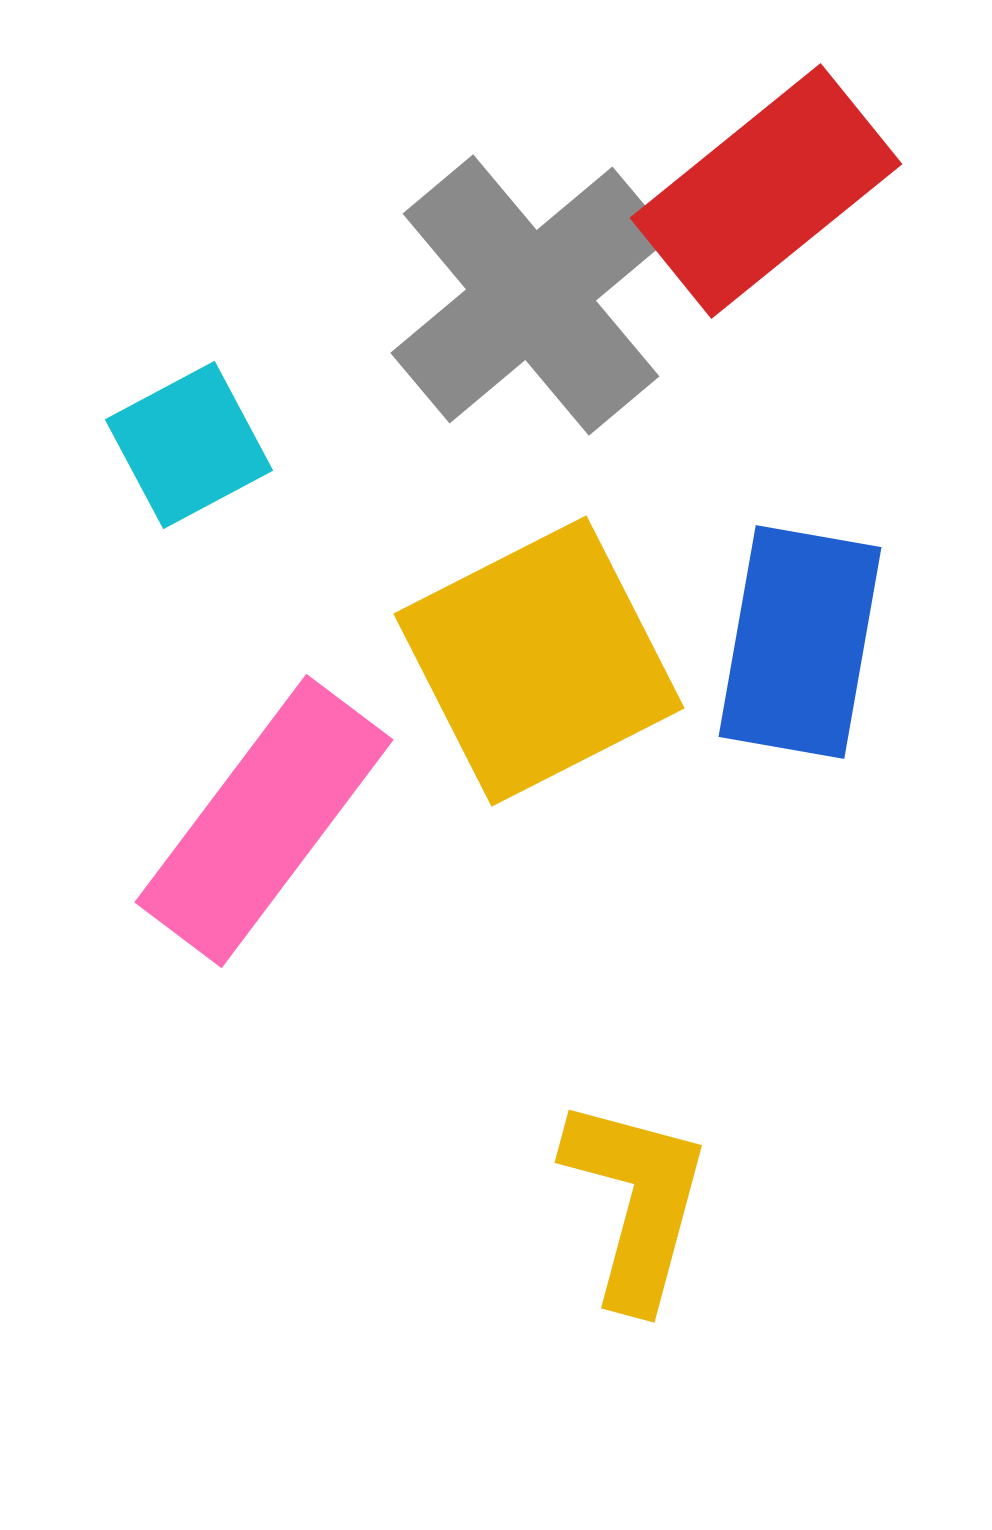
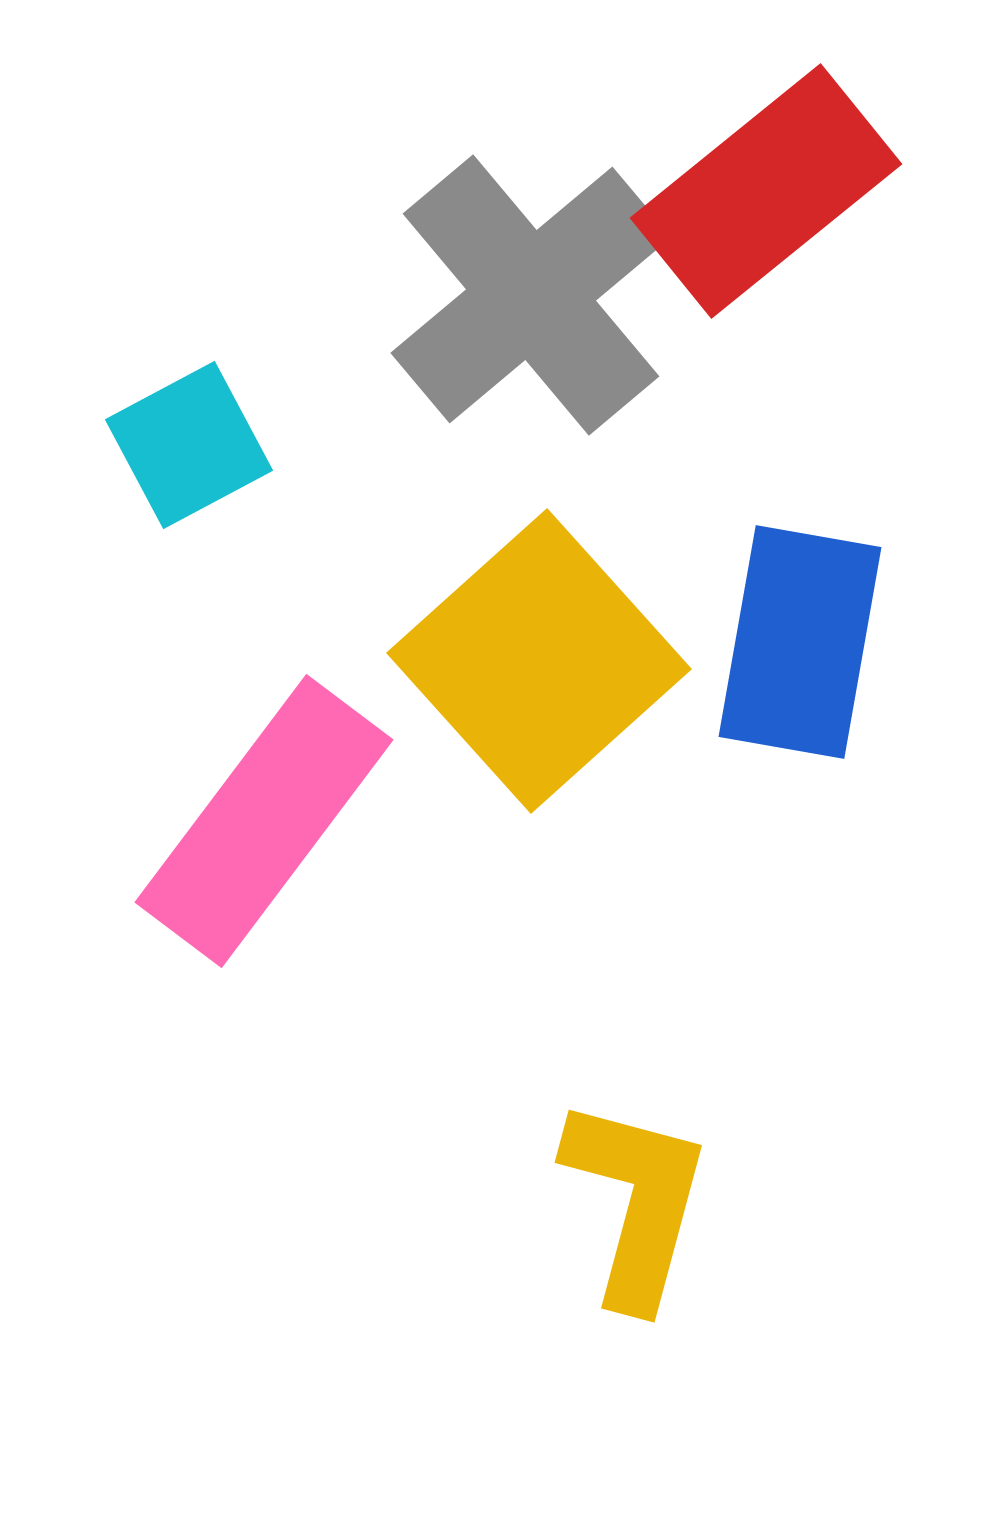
yellow square: rotated 15 degrees counterclockwise
